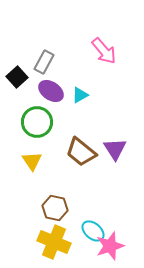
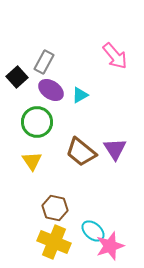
pink arrow: moved 11 px right, 5 px down
purple ellipse: moved 1 px up
